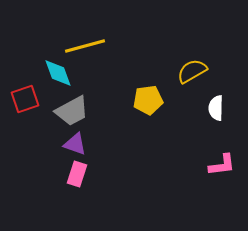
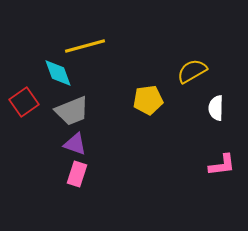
red square: moved 1 px left, 3 px down; rotated 16 degrees counterclockwise
gray trapezoid: rotated 6 degrees clockwise
